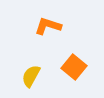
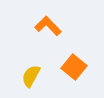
orange L-shape: rotated 28 degrees clockwise
